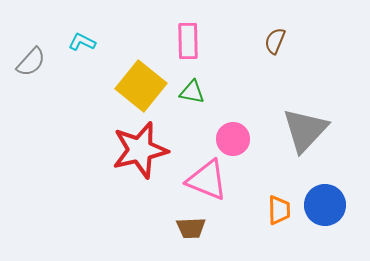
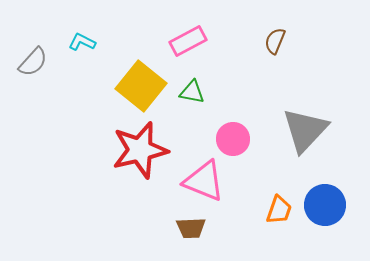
pink rectangle: rotated 63 degrees clockwise
gray semicircle: moved 2 px right
pink triangle: moved 3 px left, 1 px down
orange trapezoid: rotated 20 degrees clockwise
